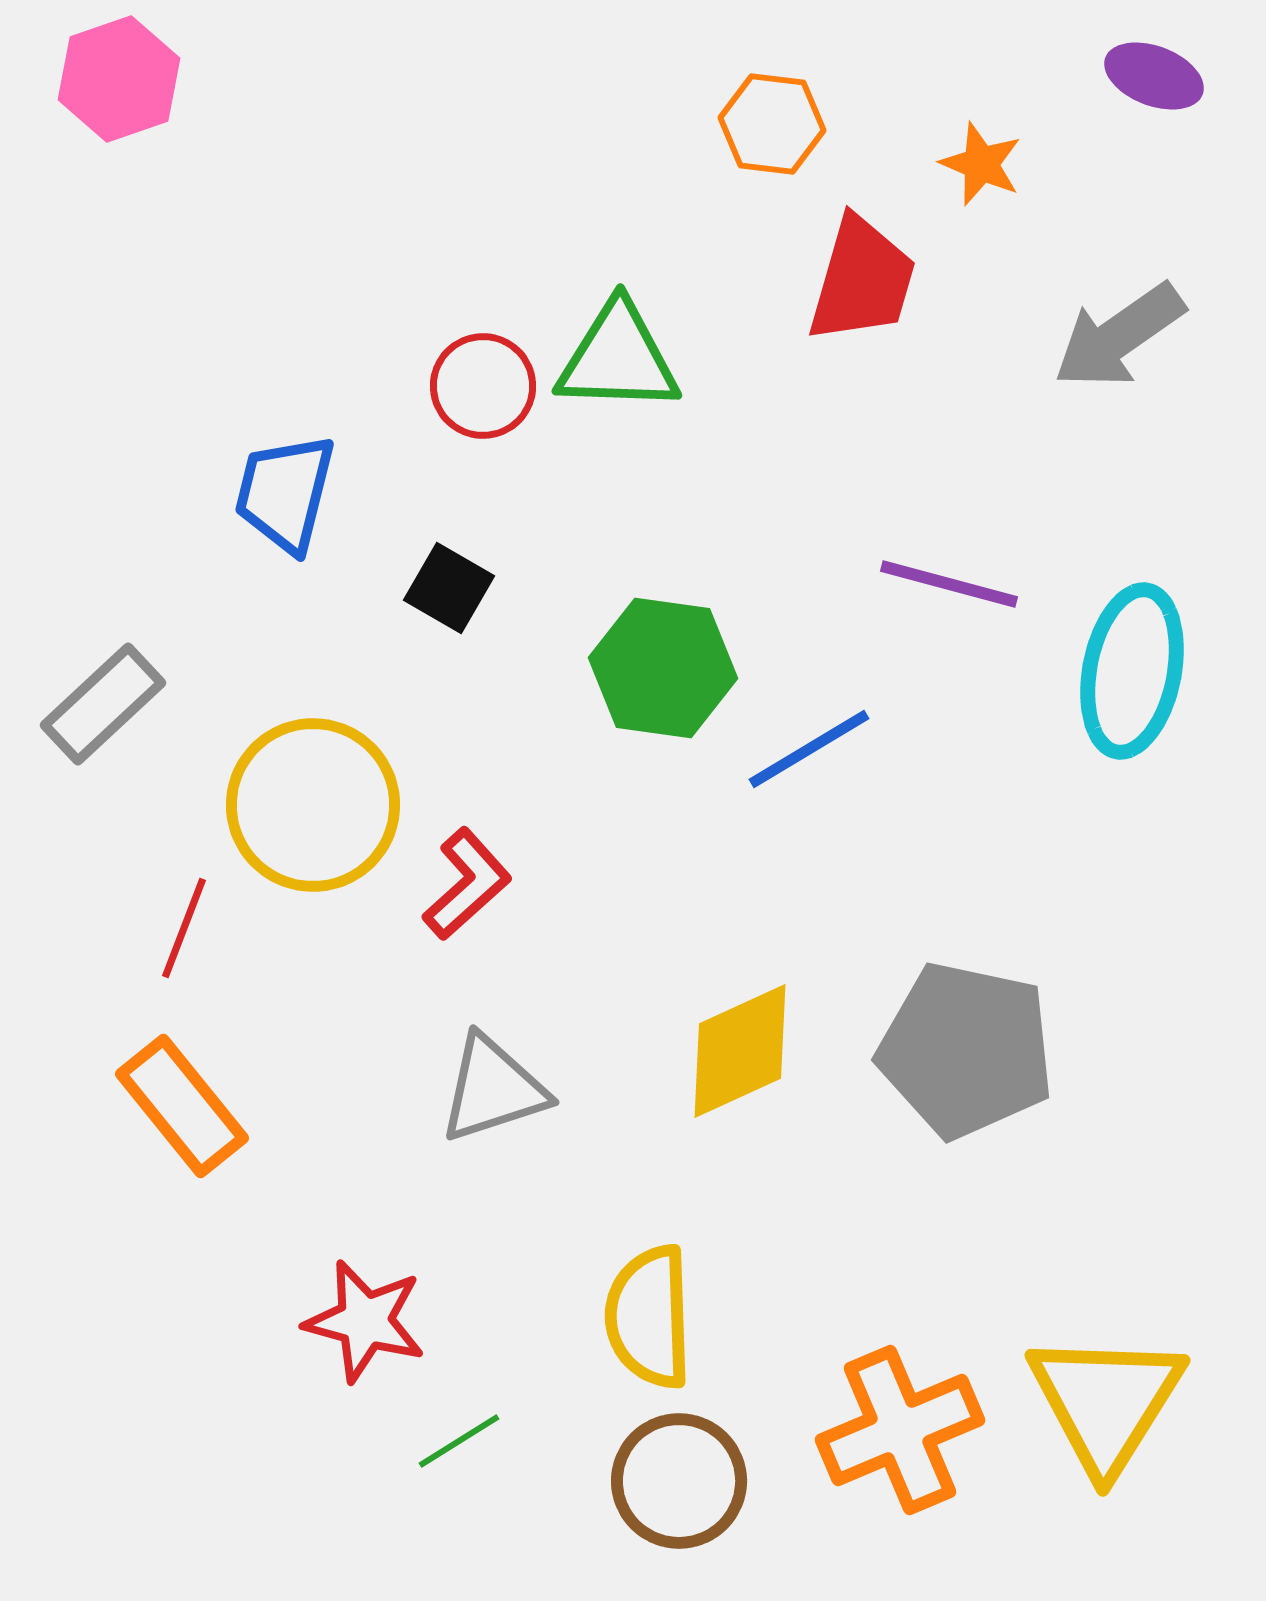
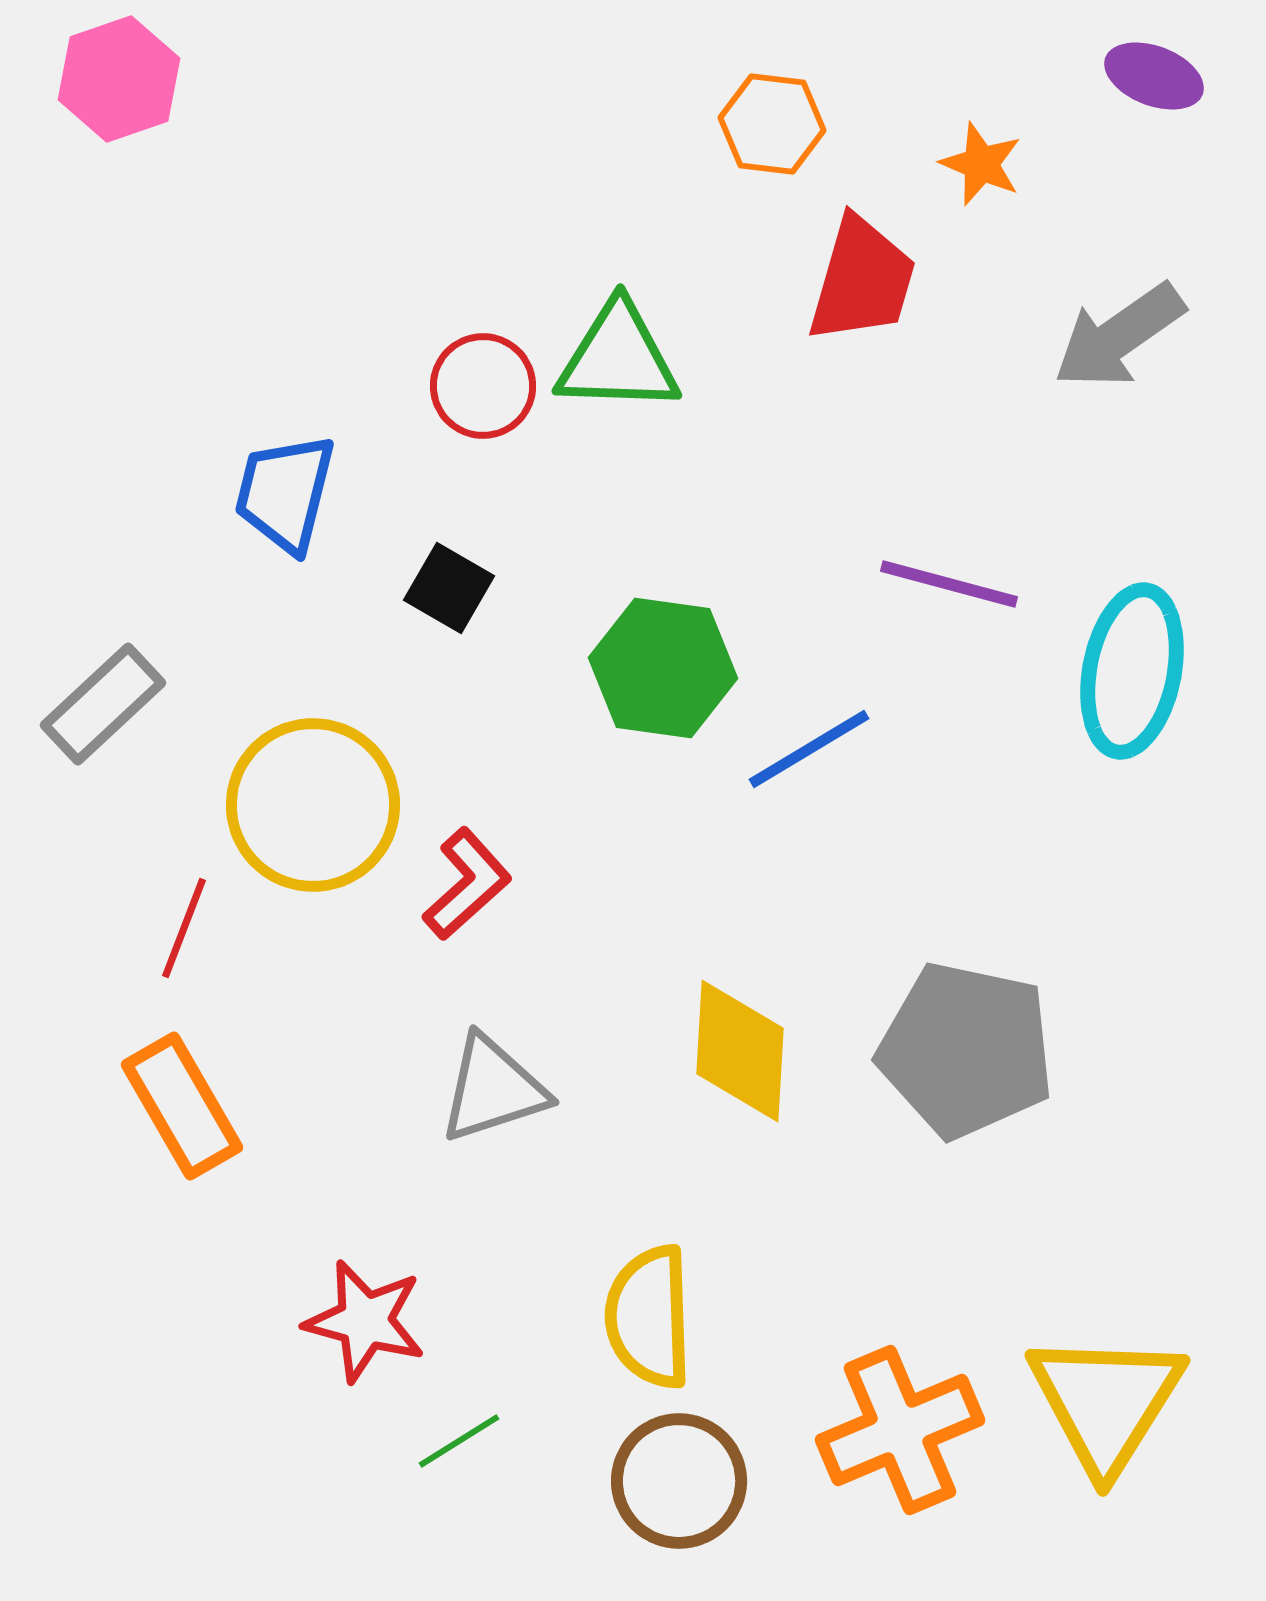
yellow diamond: rotated 62 degrees counterclockwise
orange rectangle: rotated 9 degrees clockwise
